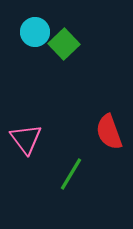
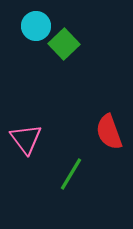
cyan circle: moved 1 px right, 6 px up
